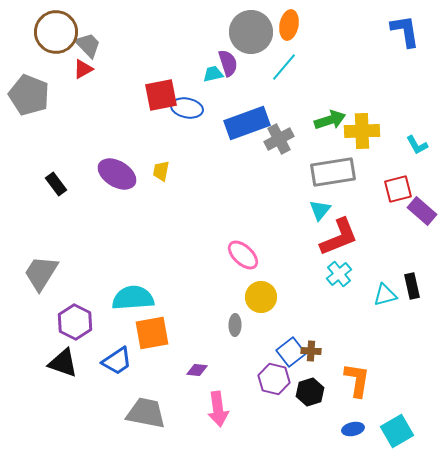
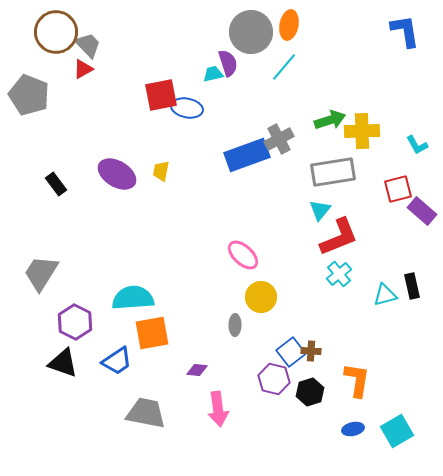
blue rectangle at (247, 123): moved 32 px down
